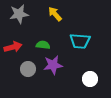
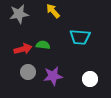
yellow arrow: moved 2 px left, 3 px up
cyan trapezoid: moved 4 px up
red arrow: moved 10 px right, 2 px down
purple star: moved 11 px down
gray circle: moved 3 px down
